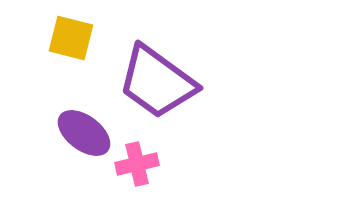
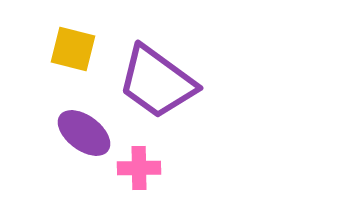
yellow square: moved 2 px right, 11 px down
pink cross: moved 2 px right, 4 px down; rotated 12 degrees clockwise
